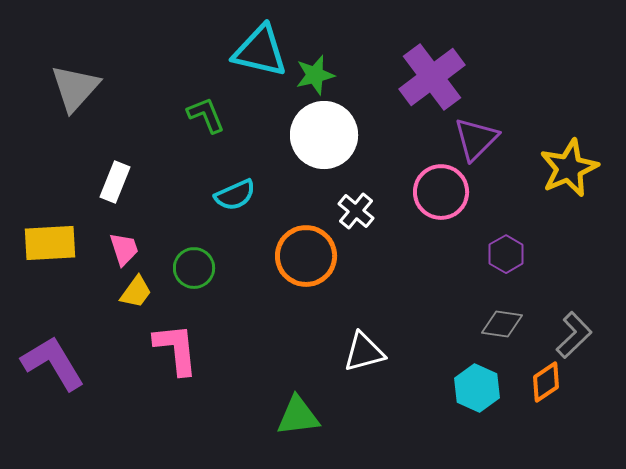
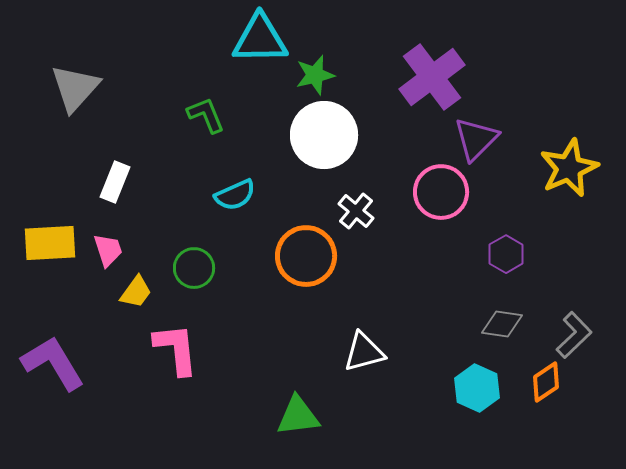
cyan triangle: moved 12 px up; rotated 14 degrees counterclockwise
pink trapezoid: moved 16 px left, 1 px down
